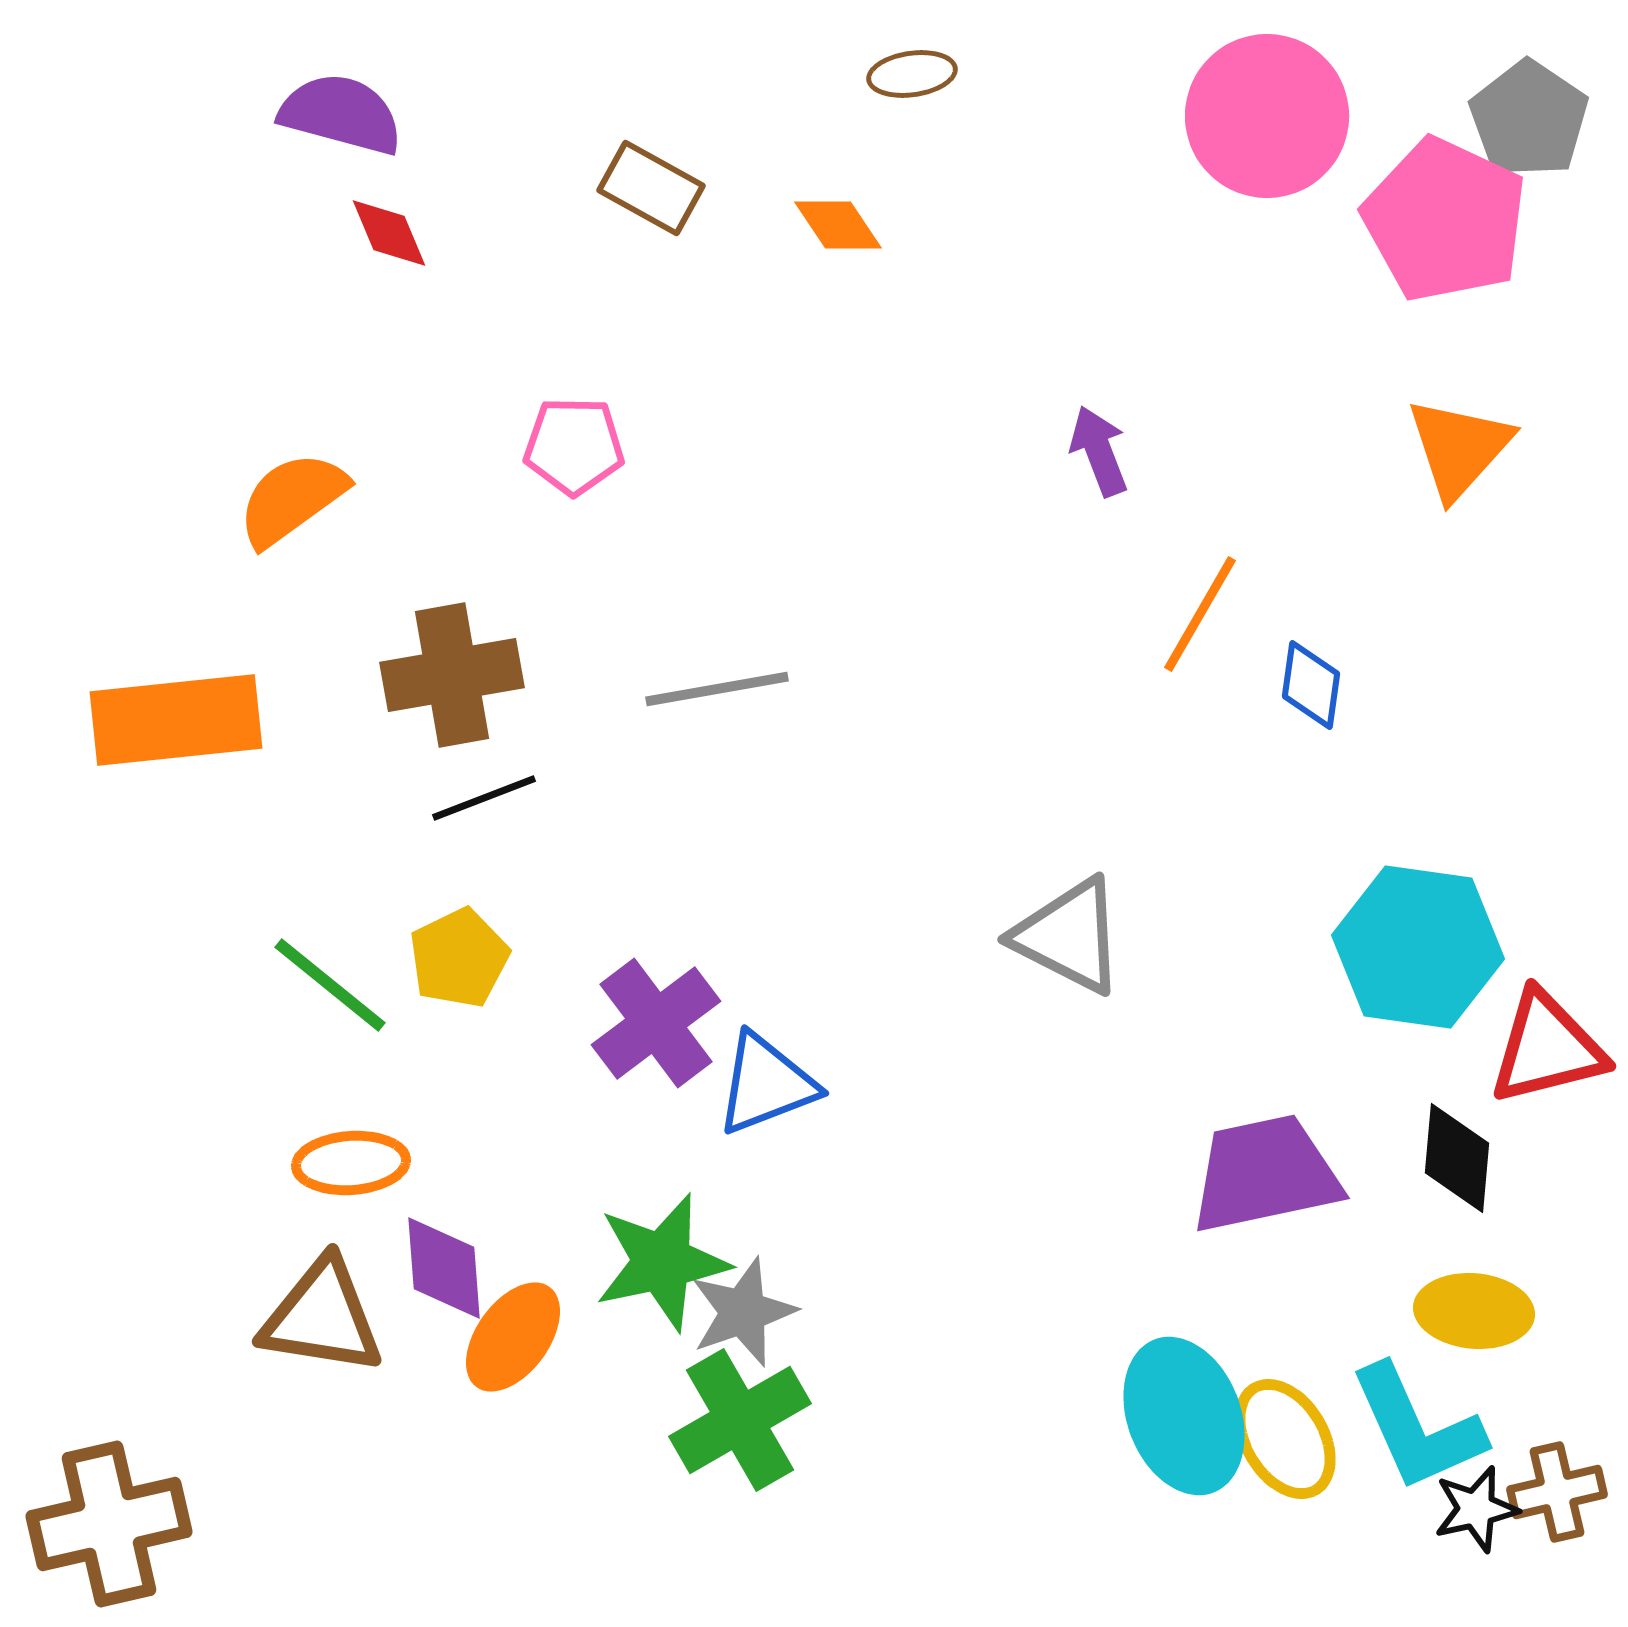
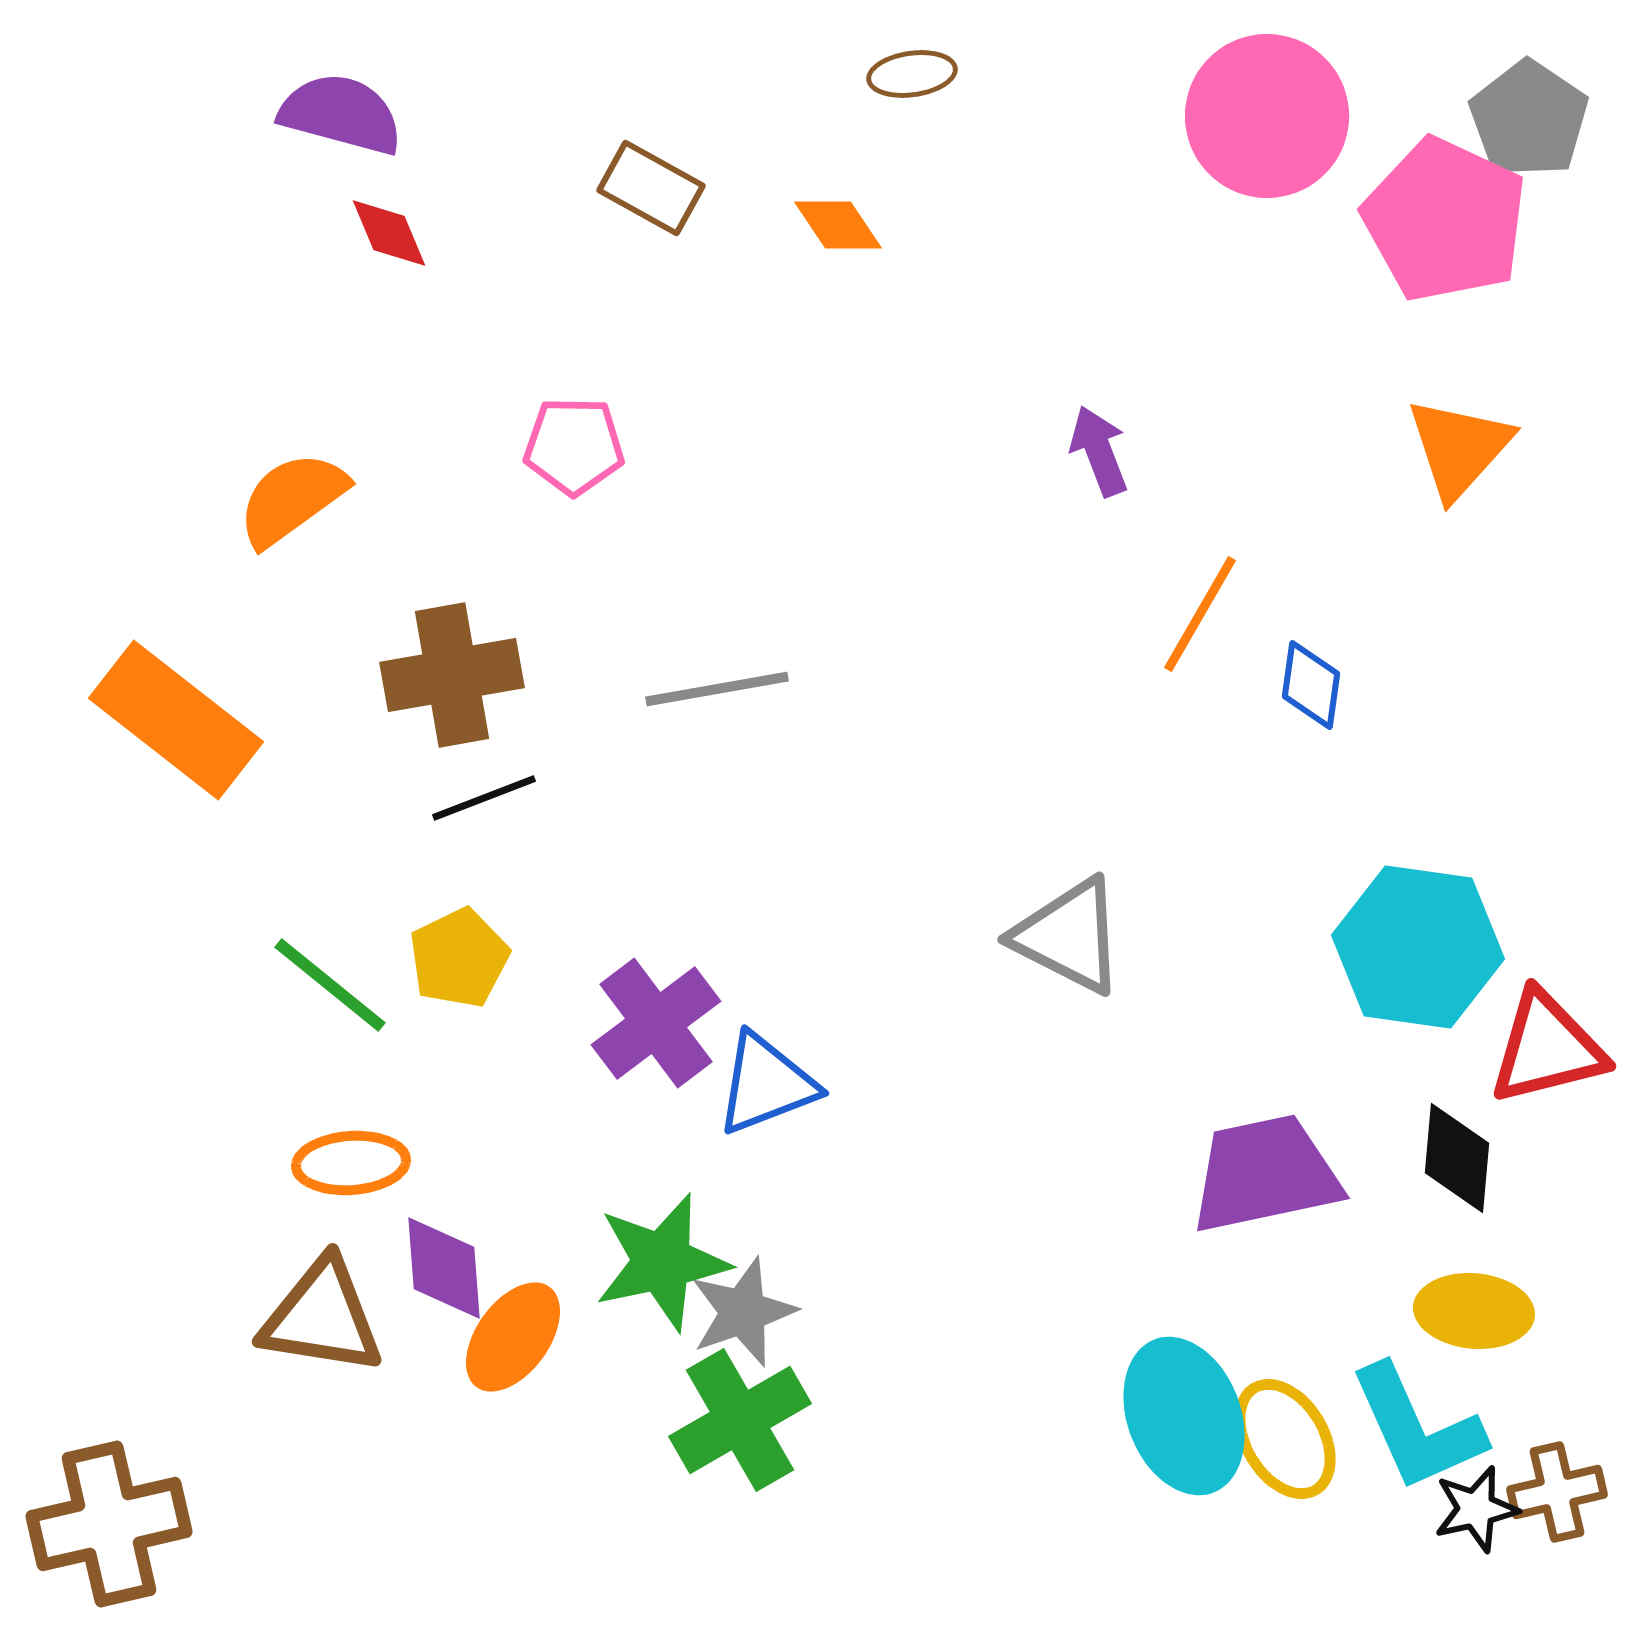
orange rectangle at (176, 720): rotated 44 degrees clockwise
